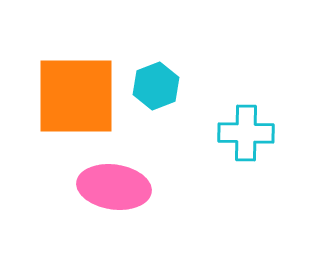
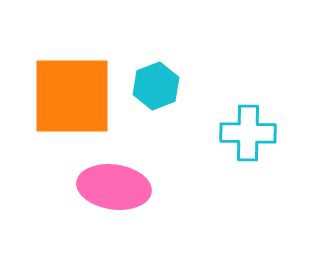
orange square: moved 4 px left
cyan cross: moved 2 px right
